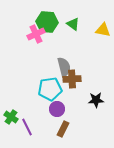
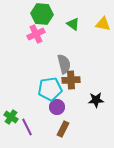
green hexagon: moved 5 px left, 8 px up
yellow triangle: moved 6 px up
gray semicircle: moved 3 px up
brown cross: moved 1 px left, 1 px down
purple circle: moved 2 px up
